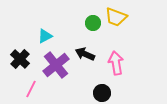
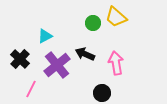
yellow trapezoid: rotated 20 degrees clockwise
purple cross: moved 1 px right
